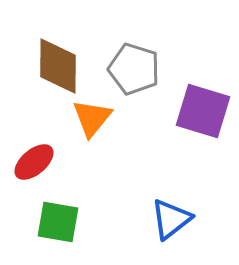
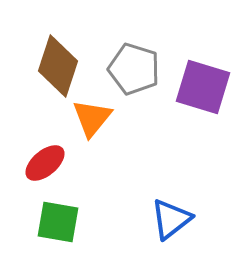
brown diamond: rotated 18 degrees clockwise
purple square: moved 24 px up
red ellipse: moved 11 px right, 1 px down
